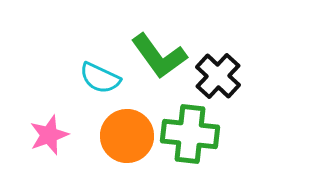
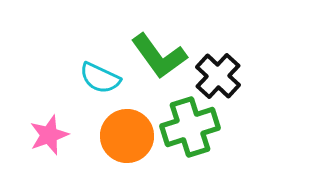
green cross: moved 7 px up; rotated 24 degrees counterclockwise
